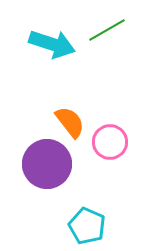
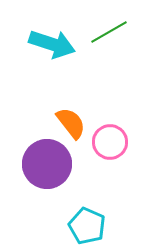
green line: moved 2 px right, 2 px down
orange semicircle: moved 1 px right, 1 px down
